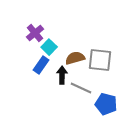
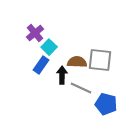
brown semicircle: moved 2 px right, 4 px down; rotated 18 degrees clockwise
